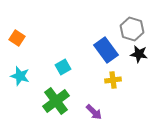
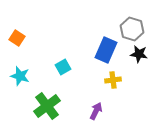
blue rectangle: rotated 60 degrees clockwise
green cross: moved 9 px left, 5 px down
purple arrow: moved 2 px right, 1 px up; rotated 108 degrees counterclockwise
